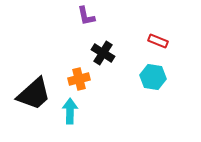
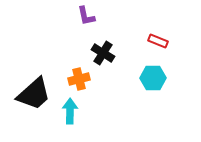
cyan hexagon: moved 1 px down; rotated 10 degrees counterclockwise
